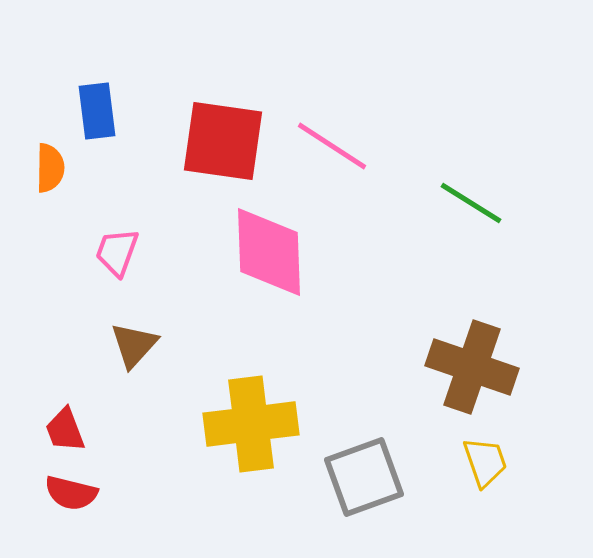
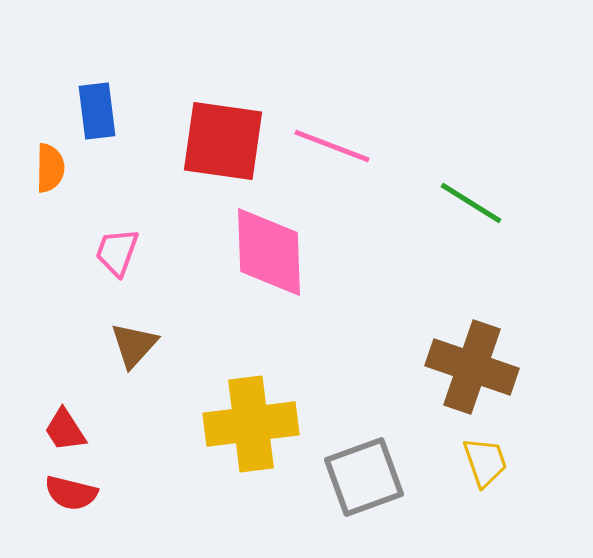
pink line: rotated 12 degrees counterclockwise
red trapezoid: rotated 12 degrees counterclockwise
